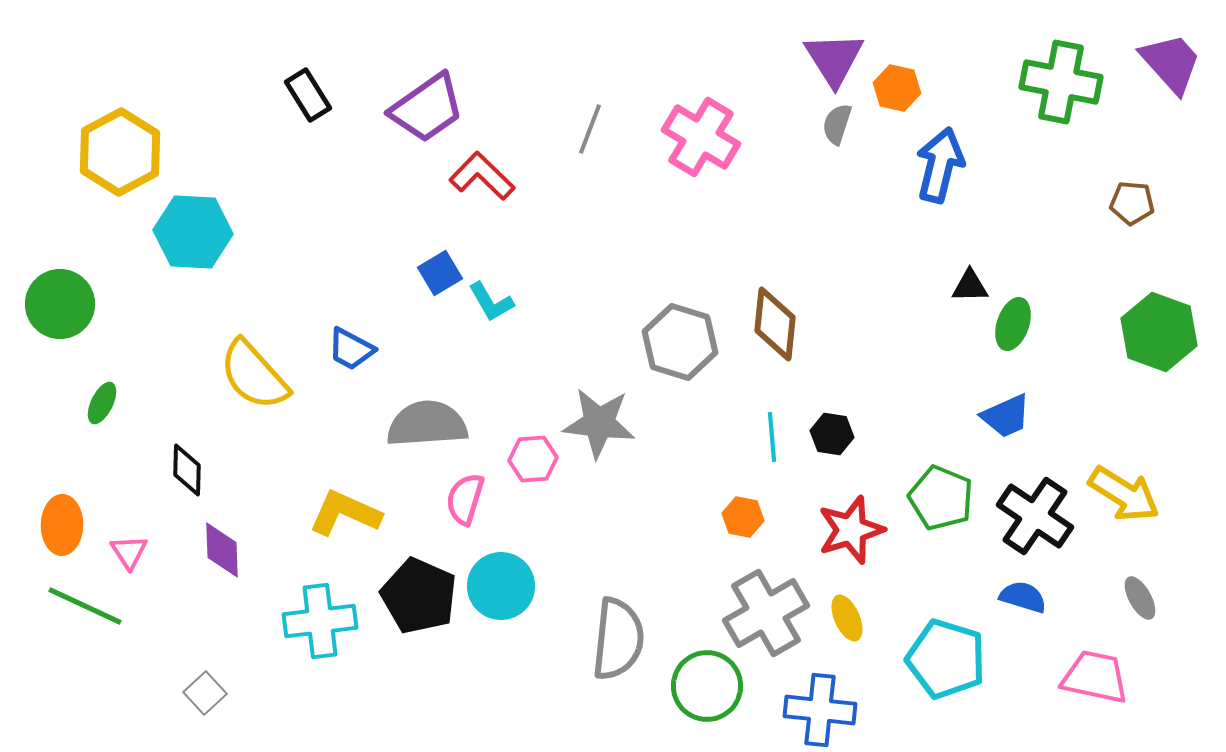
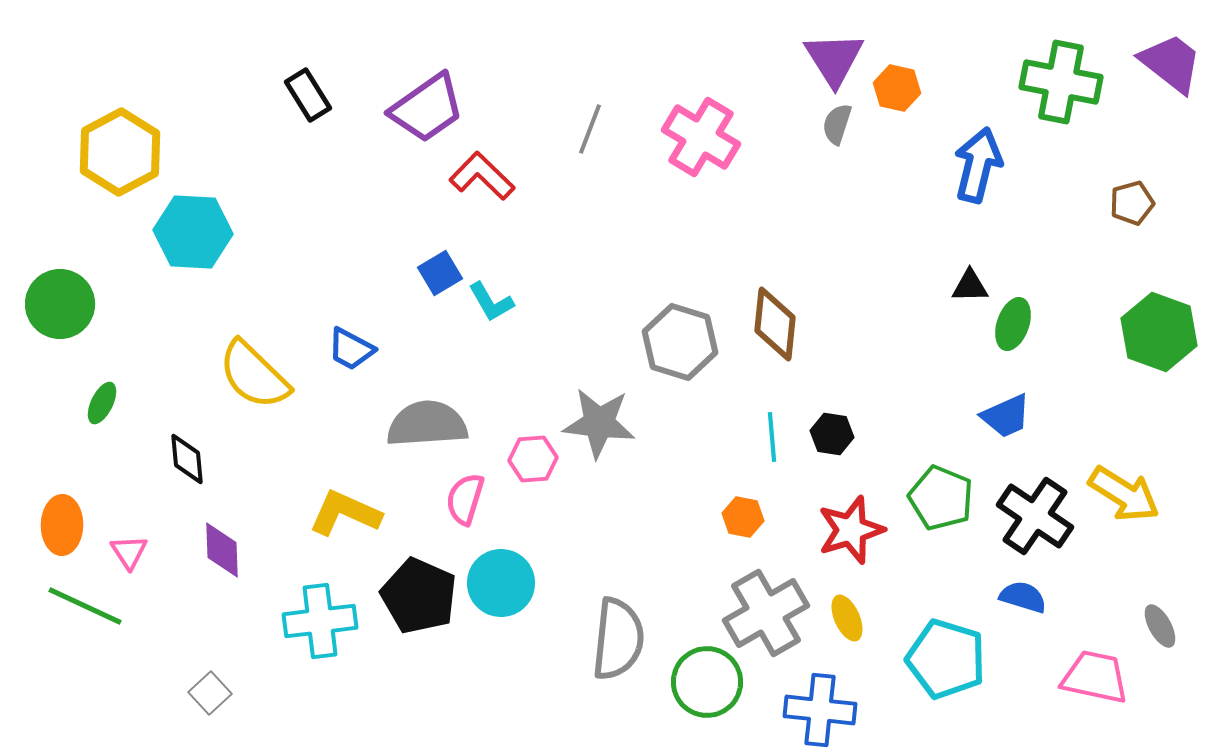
purple trapezoid at (1171, 63): rotated 10 degrees counterclockwise
blue arrow at (940, 165): moved 38 px right
brown pentagon at (1132, 203): rotated 21 degrees counterclockwise
yellow semicircle at (254, 375): rotated 4 degrees counterclockwise
black diamond at (187, 470): moved 11 px up; rotated 6 degrees counterclockwise
cyan circle at (501, 586): moved 3 px up
gray ellipse at (1140, 598): moved 20 px right, 28 px down
green circle at (707, 686): moved 4 px up
gray square at (205, 693): moved 5 px right
